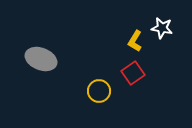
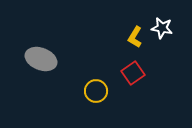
yellow L-shape: moved 4 px up
yellow circle: moved 3 px left
